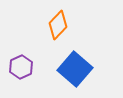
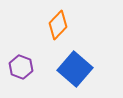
purple hexagon: rotated 15 degrees counterclockwise
